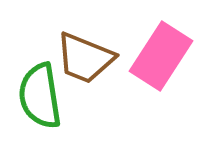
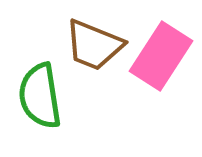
brown trapezoid: moved 9 px right, 13 px up
